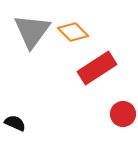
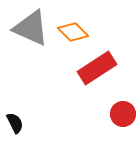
gray triangle: moved 1 px left, 3 px up; rotated 42 degrees counterclockwise
black semicircle: rotated 40 degrees clockwise
